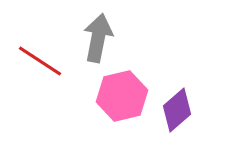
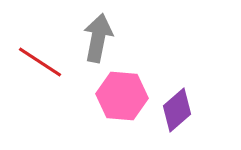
red line: moved 1 px down
pink hexagon: rotated 18 degrees clockwise
